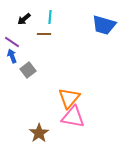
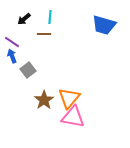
brown star: moved 5 px right, 33 px up
